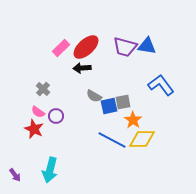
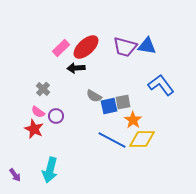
black arrow: moved 6 px left
